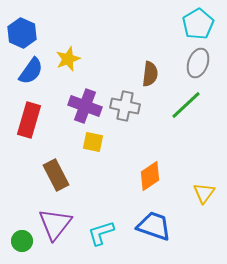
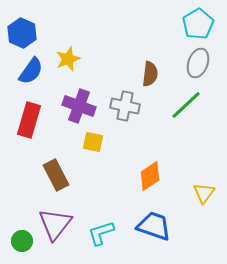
purple cross: moved 6 px left
